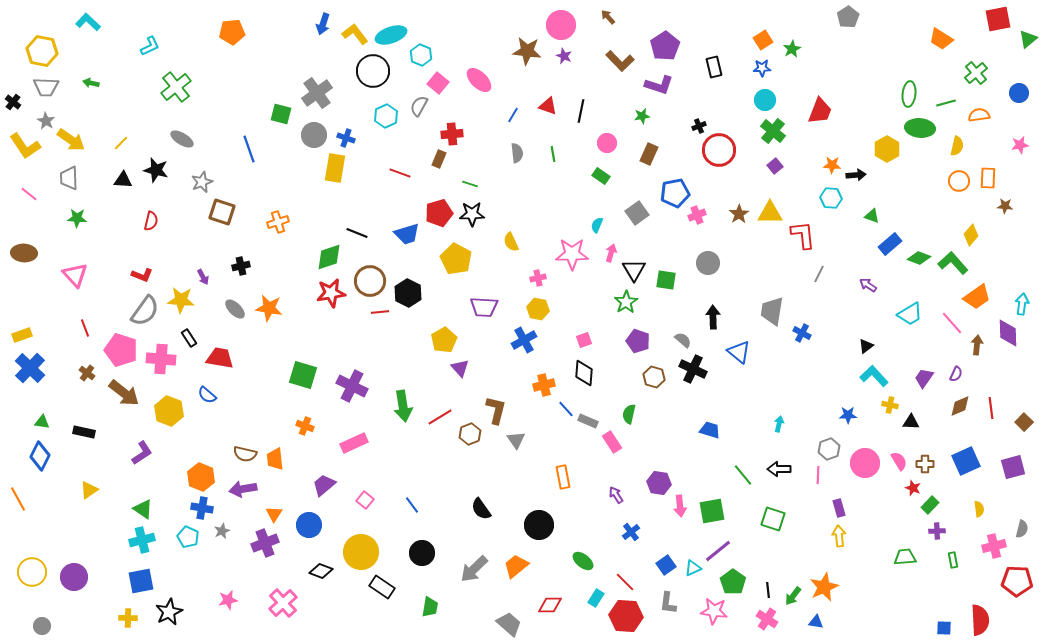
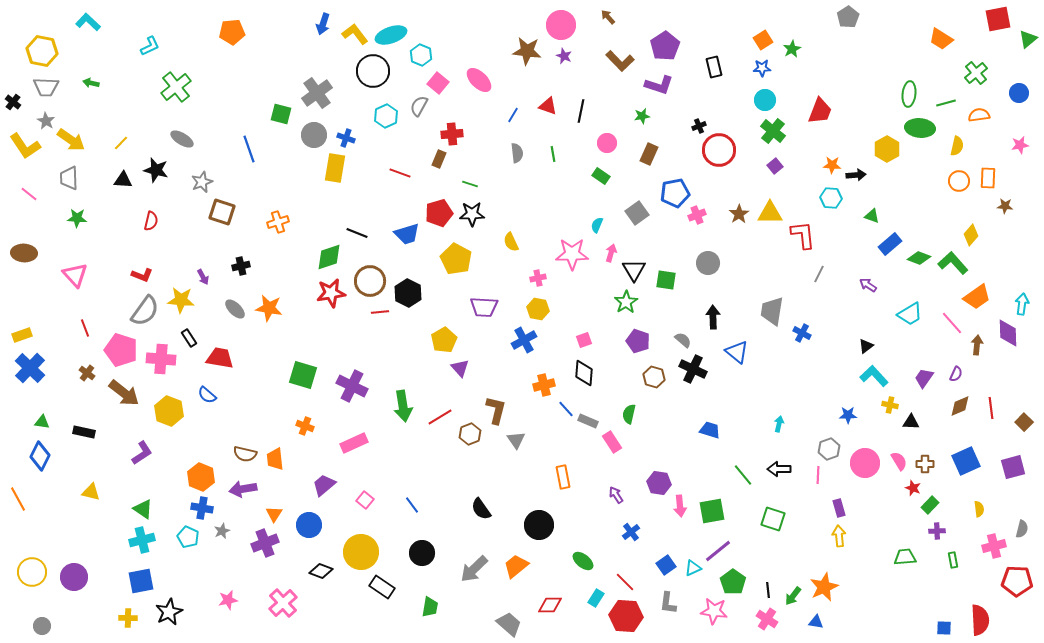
blue triangle at (739, 352): moved 2 px left
yellow triangle at (89, 490): moved 2 px right, 2 px down; rotated 48 degrees clockwise
